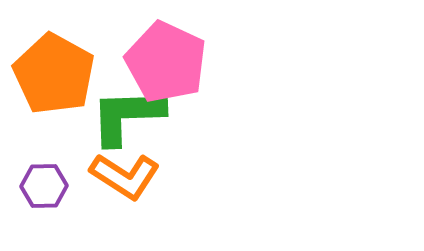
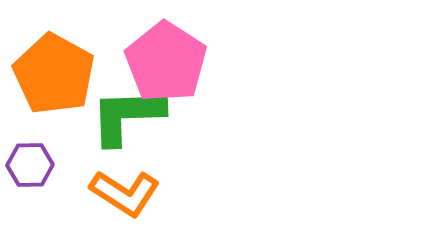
pink pentagon: rotated 8 degrees clockwise
orange L-shape: moved 17 px down
purple hexagon: moved 14 px left, 21 px up
